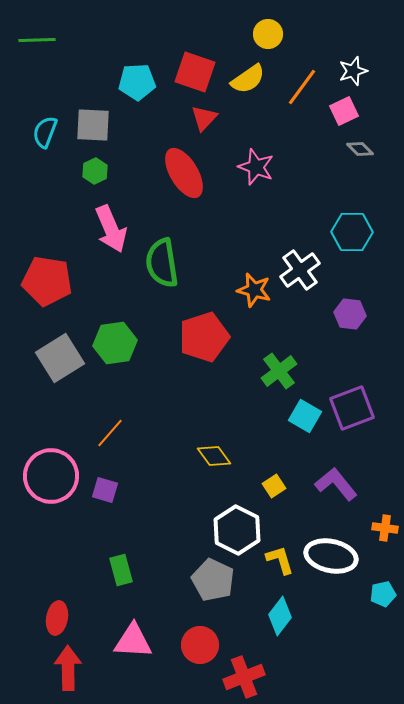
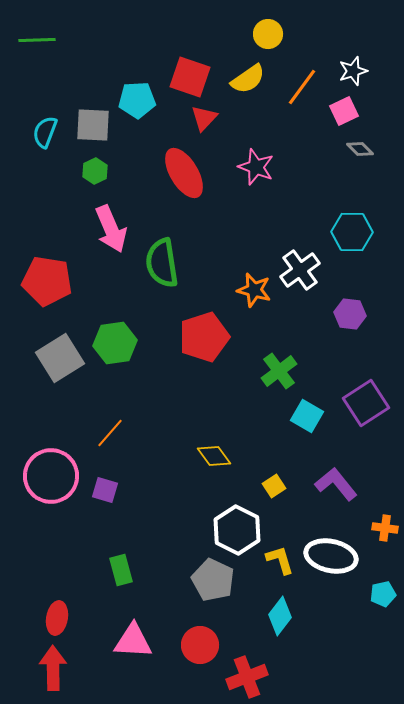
red square at (195, 72): moved 5 px left, 5 px down
cyan pentagon at (137, 82): moved 18 px down
purple square at (352, 408): moved 14 px right, 5 px up; rotated 12 degrees counterclockwise
cyan square at (305, 416): moved 2 px right
red arrow at (68, 668): moved 15 px left
red cross at (244, 677): moved 3 px right
